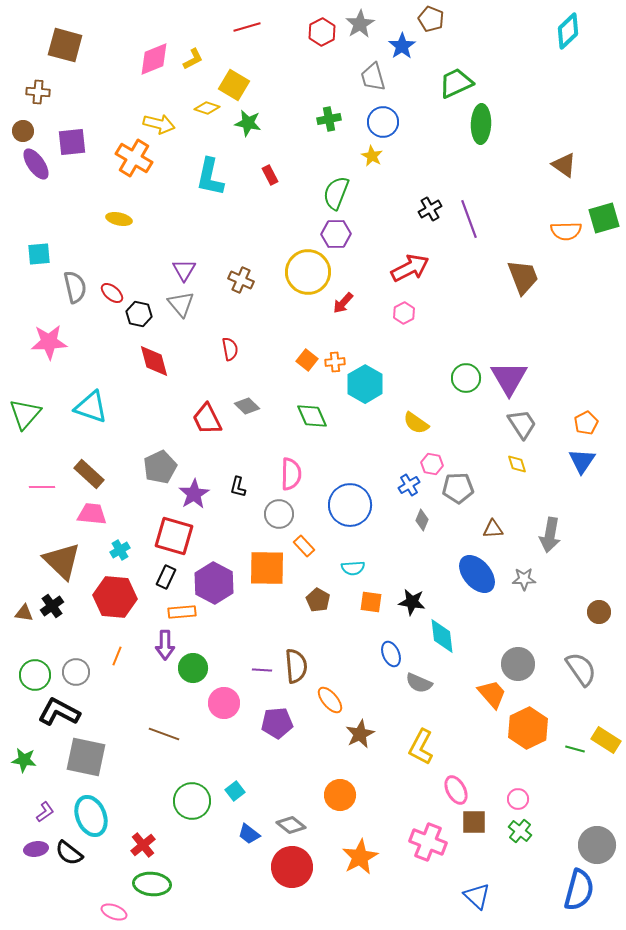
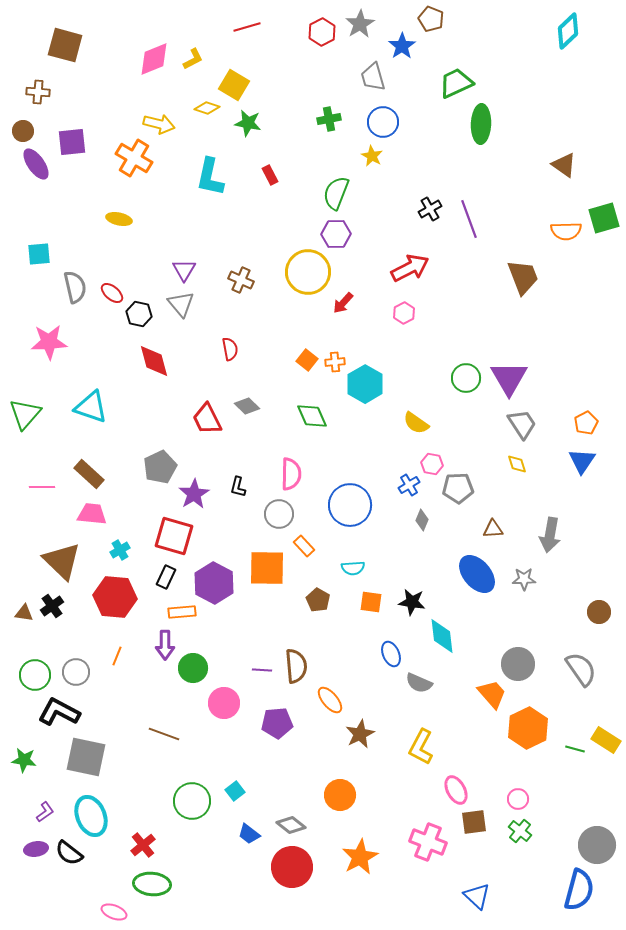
brown square at (474, 822): rotated 8 degrees counterclockwise
